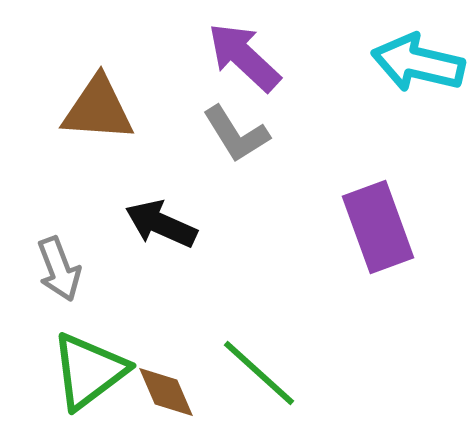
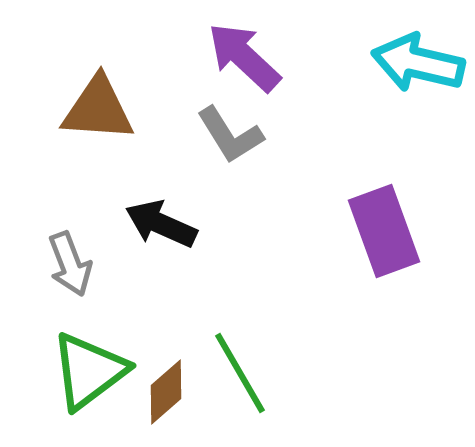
gray L-shape: moved 6 px left, 1 px down
purple rectangle: moved 6 px right, 4 px down
gray arrow: moved 11 px right, 5 px up
green line: moved 19 px left; rotated 18 degrees clockwise
brown diamond: rotated 72 degrees clockwise
